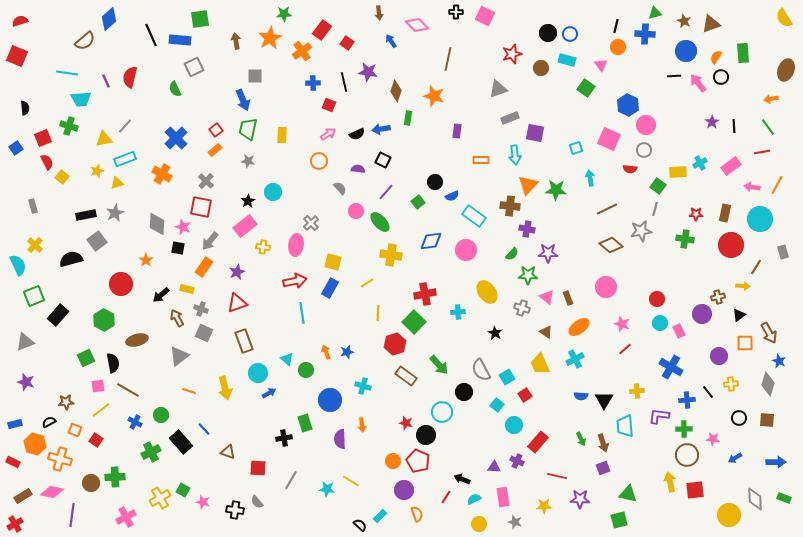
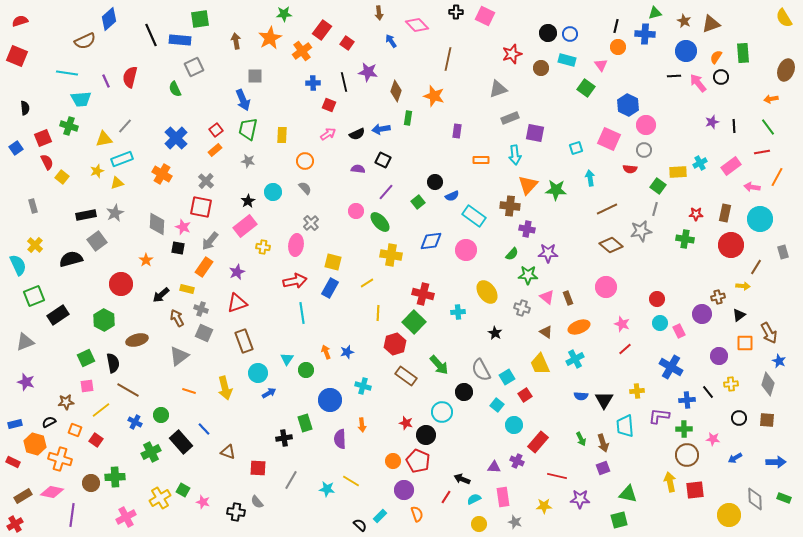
brown semicircle at (85, 41): rotated 15 degrees clockwise
purple star at (712, 122): rotated 16 degrees clockwise
cyan rectangle at (125, 159): moved 3 px left
orange circle at (319, 161): moved 14 px left
orange line at (777, 185): moved 8 px up
gray semicircle at (340, 188): moved 35 px left
red cross at (425, 294): moved 2 px left; rotated 25 degrees clockwise
black rectangle at (58, 315): rotated 15 degrees clockwise
orange ellipse at (579, 327): rotated 15 degrees clockwise
cyan triangle at (287, 359): rotated 24 degrees clockwise
pink square at (98, 386): moved 11 px left
black cross at (235, 510): moved 1 px right, 2 px down
